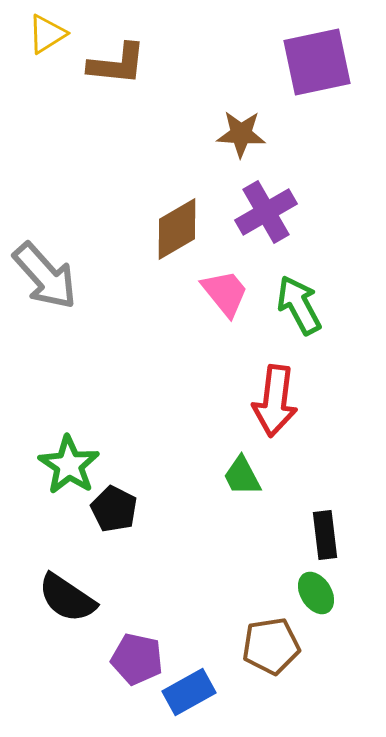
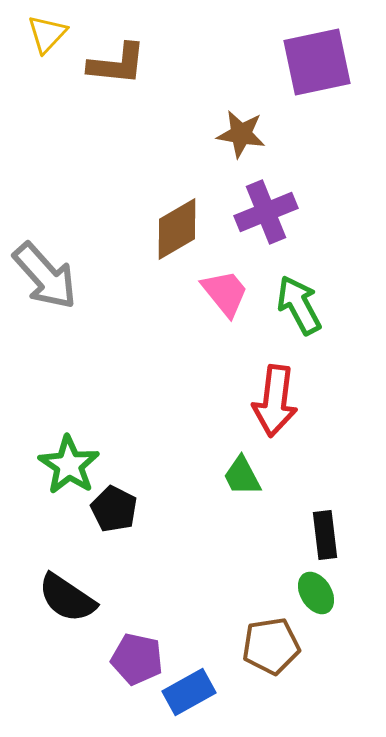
yellow triangle: rotated 15 degrees counterclockwise
brown star: rotated 6 degrees clockwise
purple cross: rotated 8 degrees clockwise
